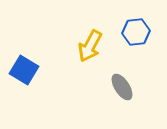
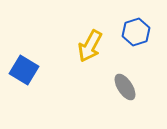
blue hexagon: rotated 12 degrees counterclockwise
gray ellipse: moved 3 px right
